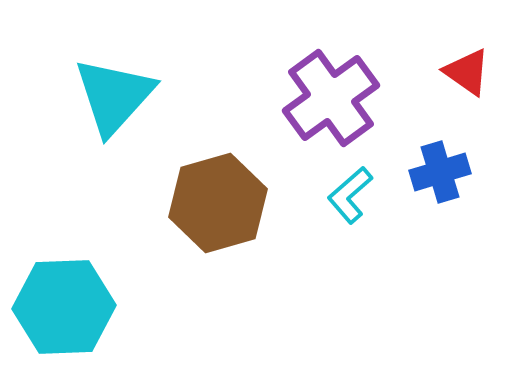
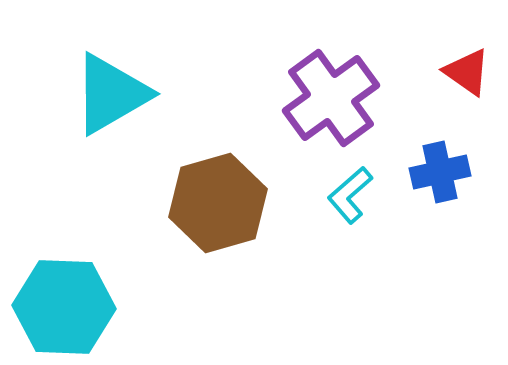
cyan triangle: moved 3 px left, 2 px up; rotated 18 degrees clockwise
blue cross: rotated 4 degrees clockwise
cyan hexagon: rotated 4 degrees clockwise
